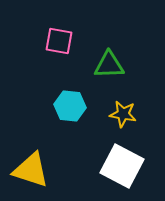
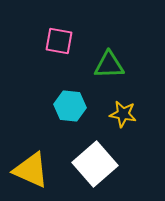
white square: moved 27 px left, 2 px up; rotated 21 degrees clockwise
yellow triangle: rotated 6 degrees clockwise
